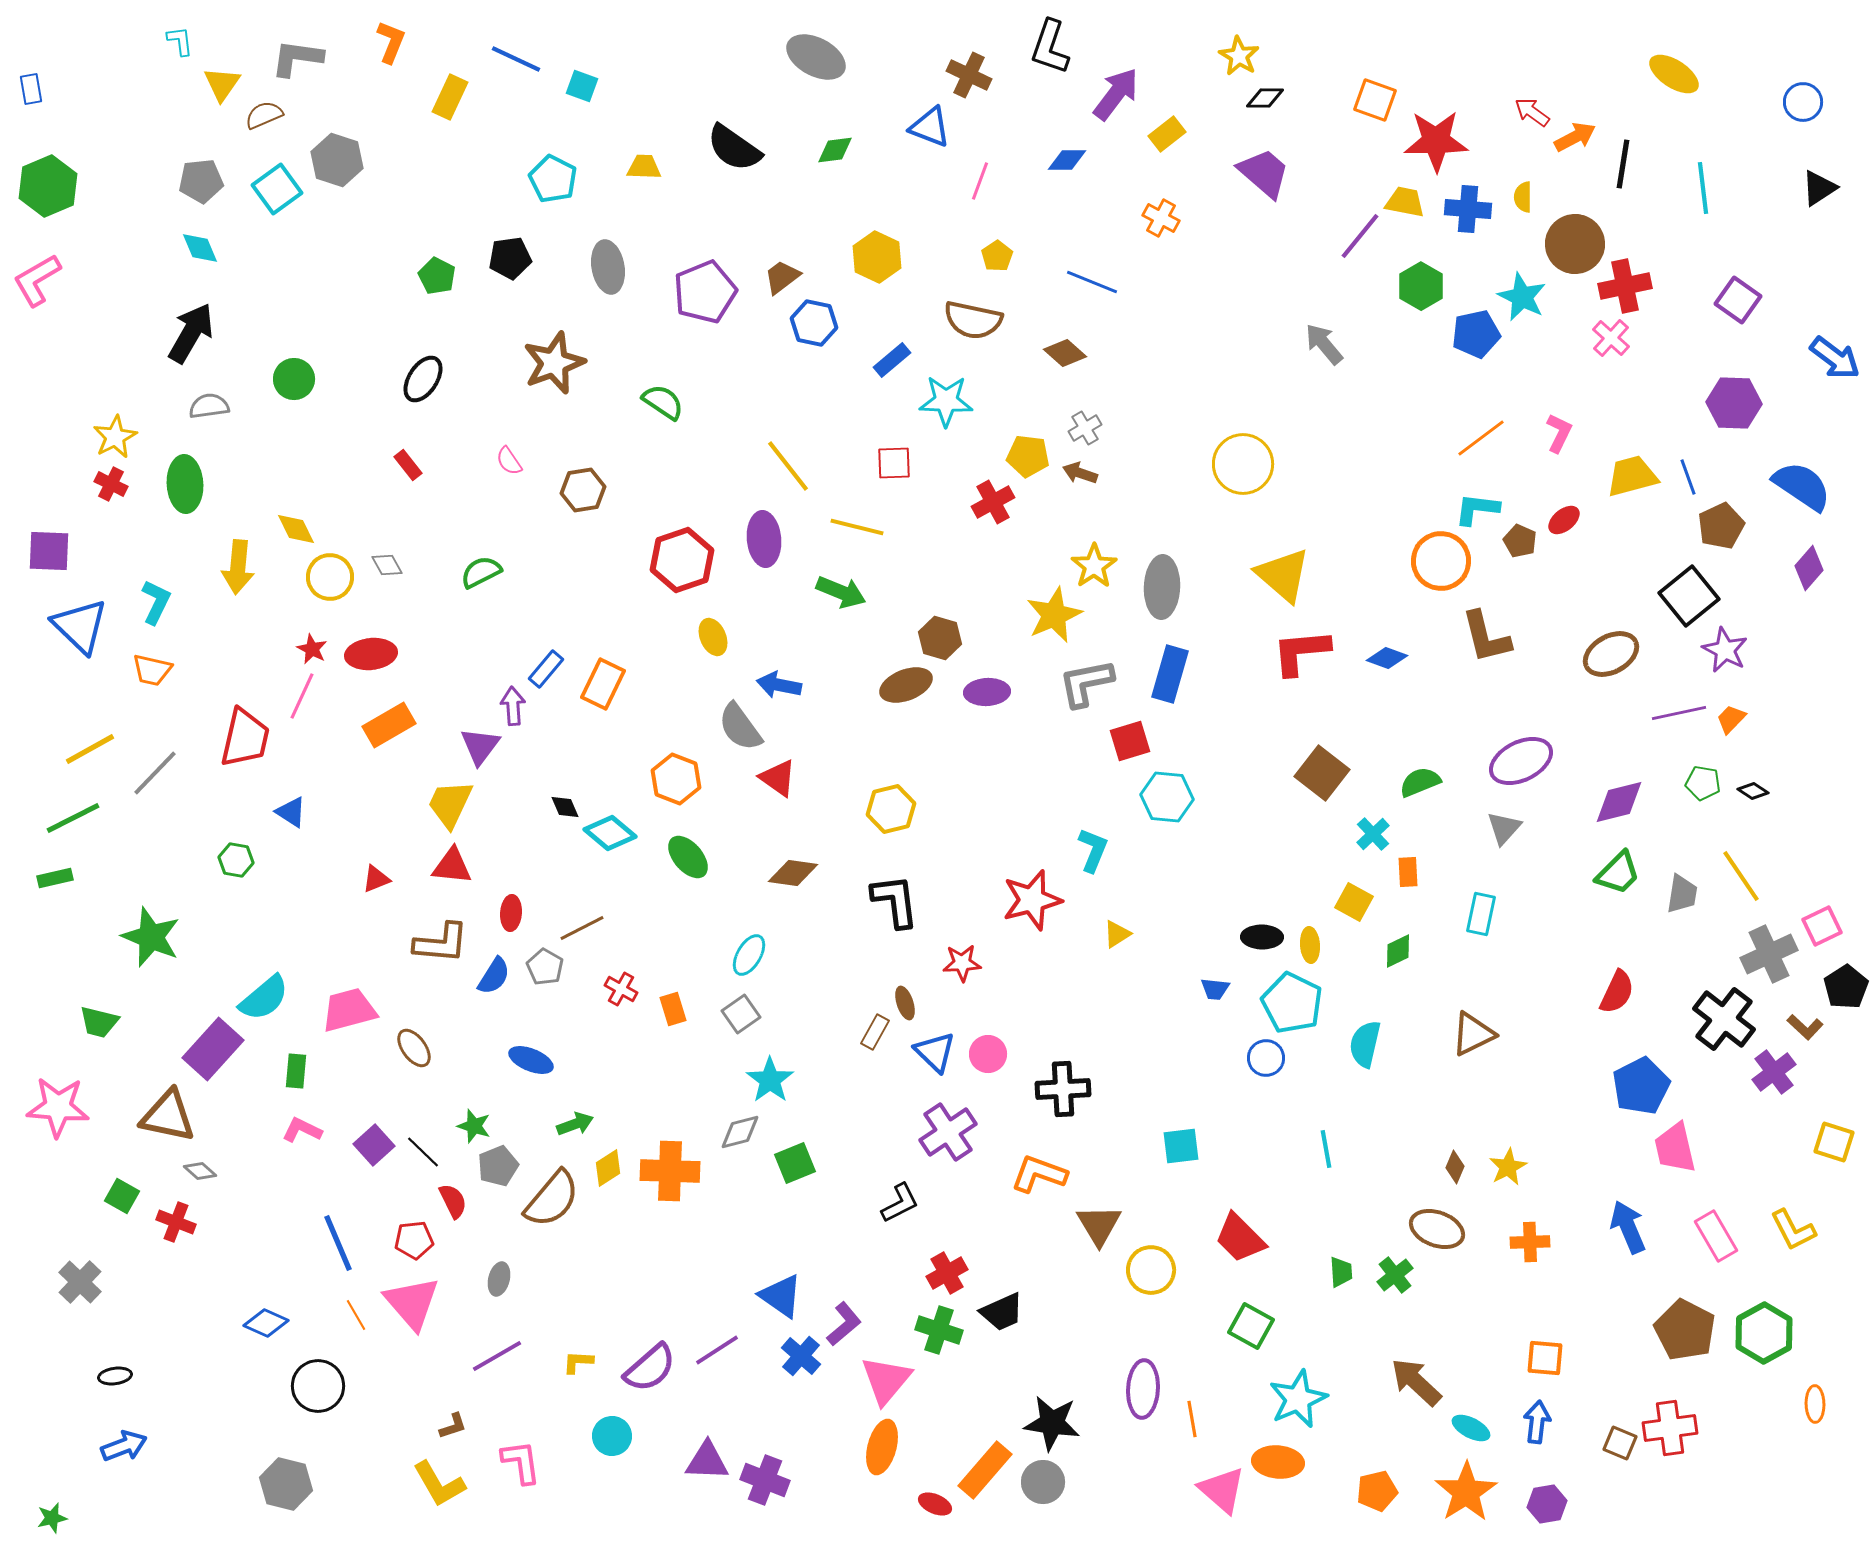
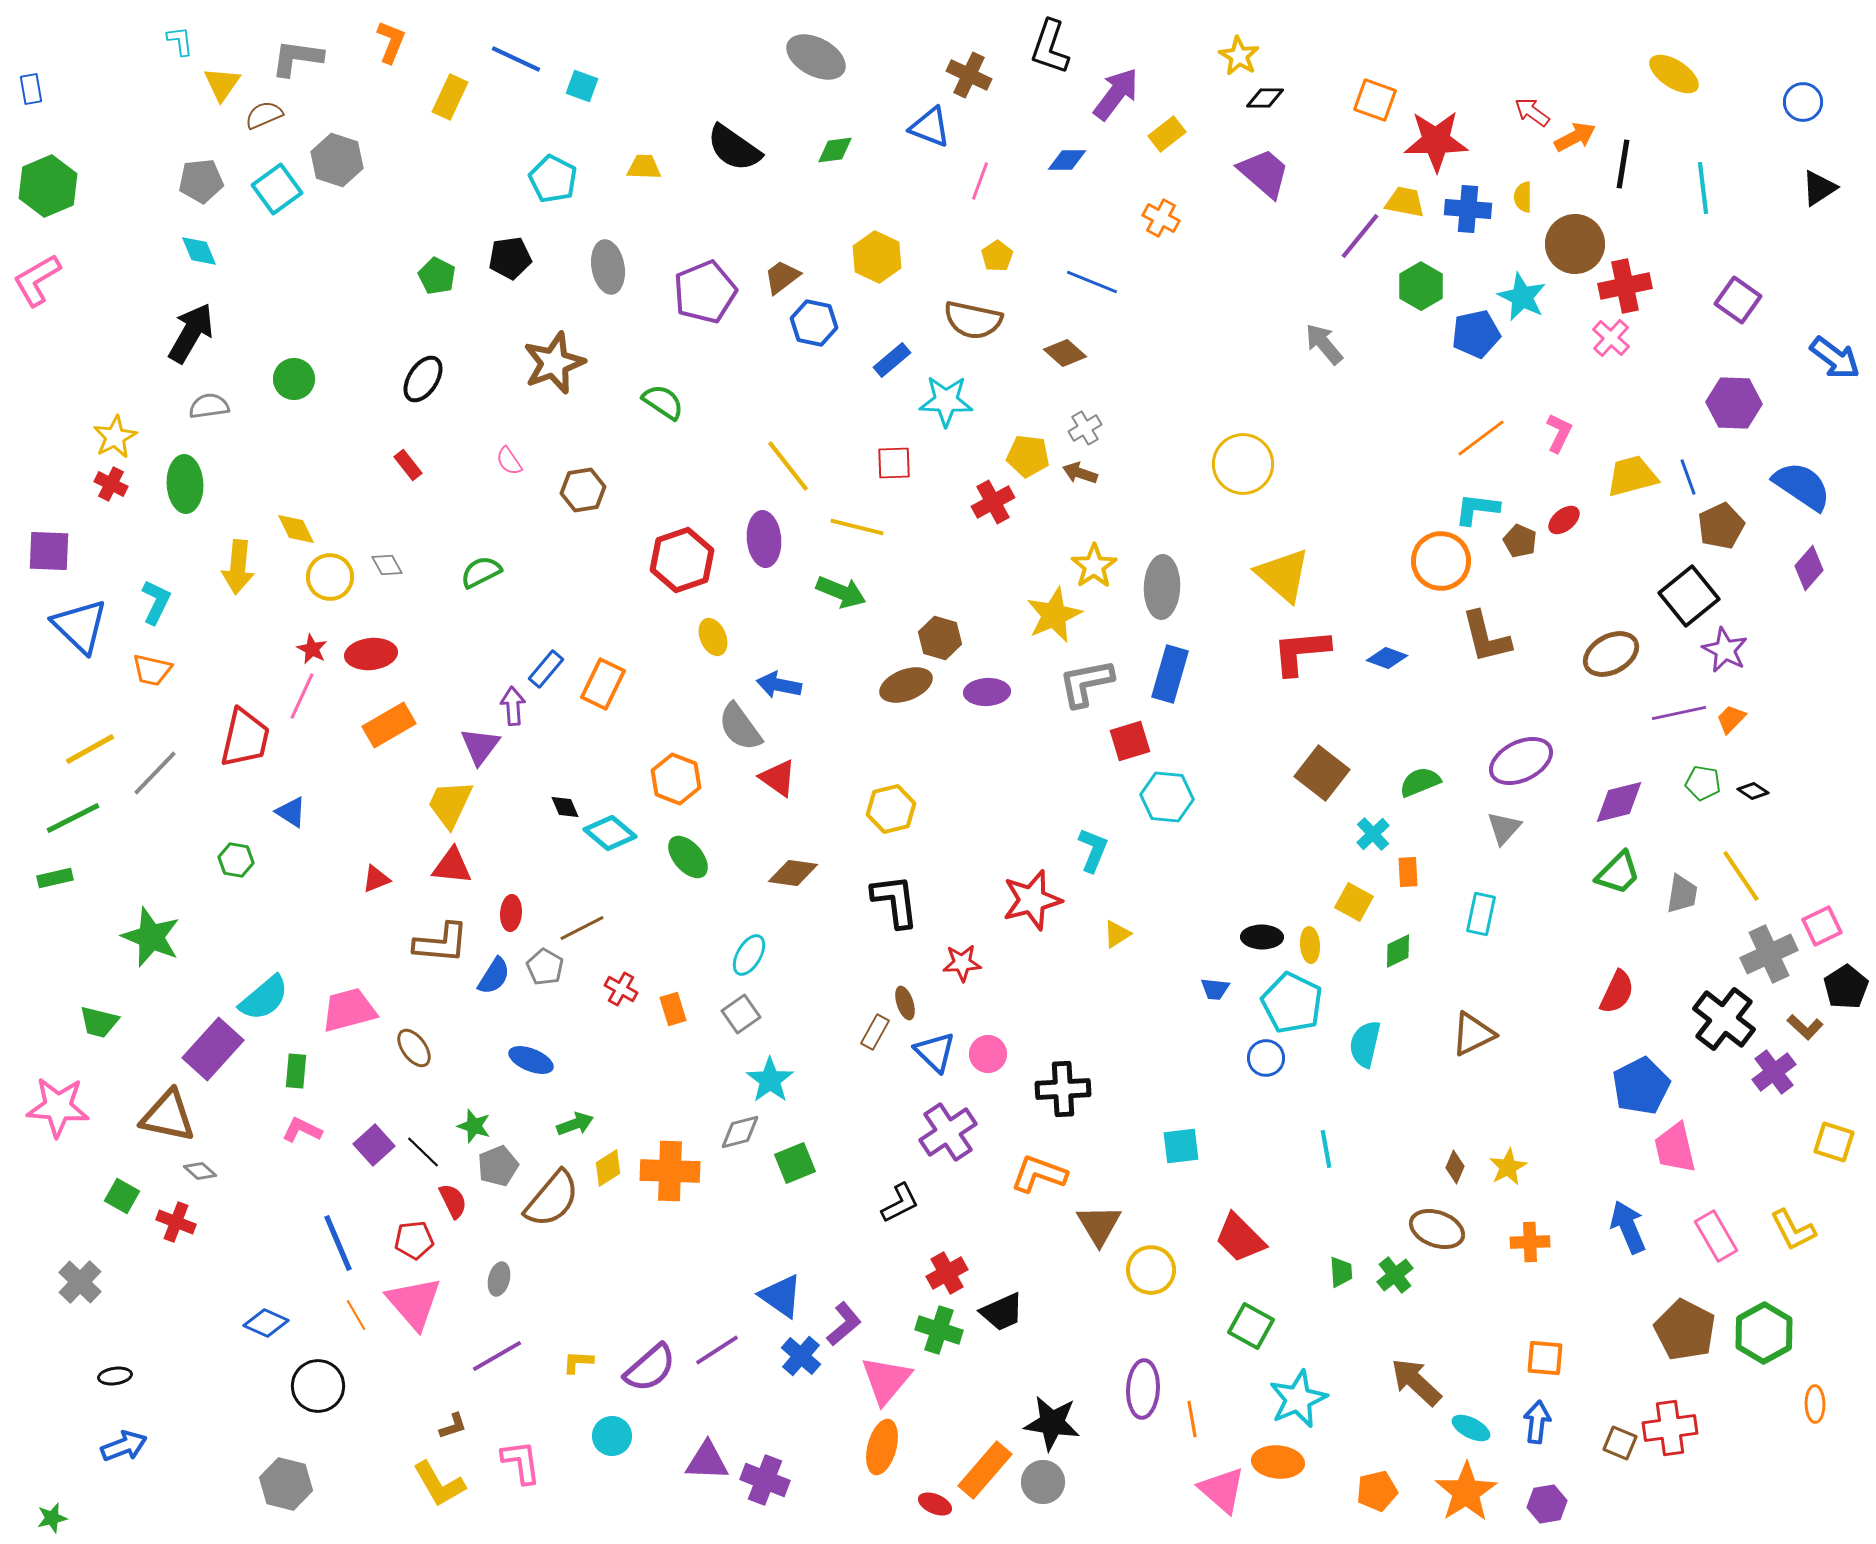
cyan diamond at (200, 248): moved 1 px left, 3 px down
pink triangle at (412, 1303): moved 2 px right
